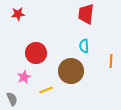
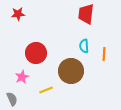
orange line: moved 7 px left, 7 px up
pink star: moved 2 px left
